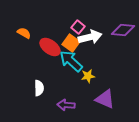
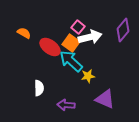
purple diamond: rotated 55 degrees counterclockwise
